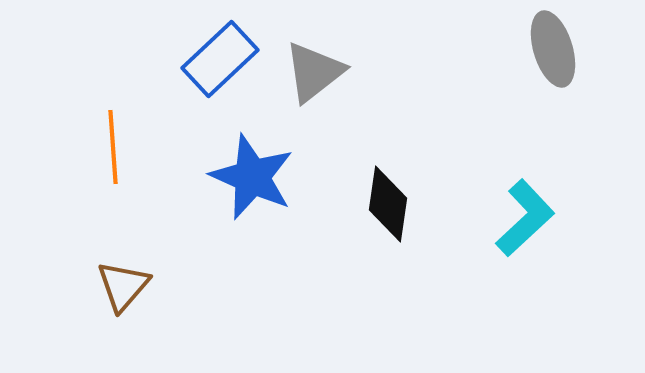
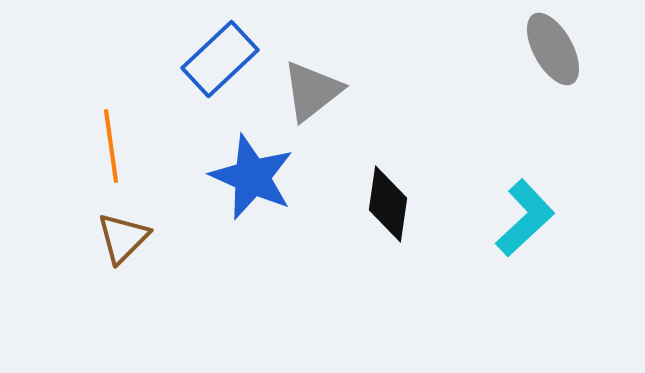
gray ellipse: rotated 12 degrees counterclockwise
gray triangle: moved 2 px left, 19 px down
orange line: moved 2 px left, 1 px up; rotated 4 degrees counterclockwise
brown triangle: moved 48 px up; rotated 4 degrees clockwise
